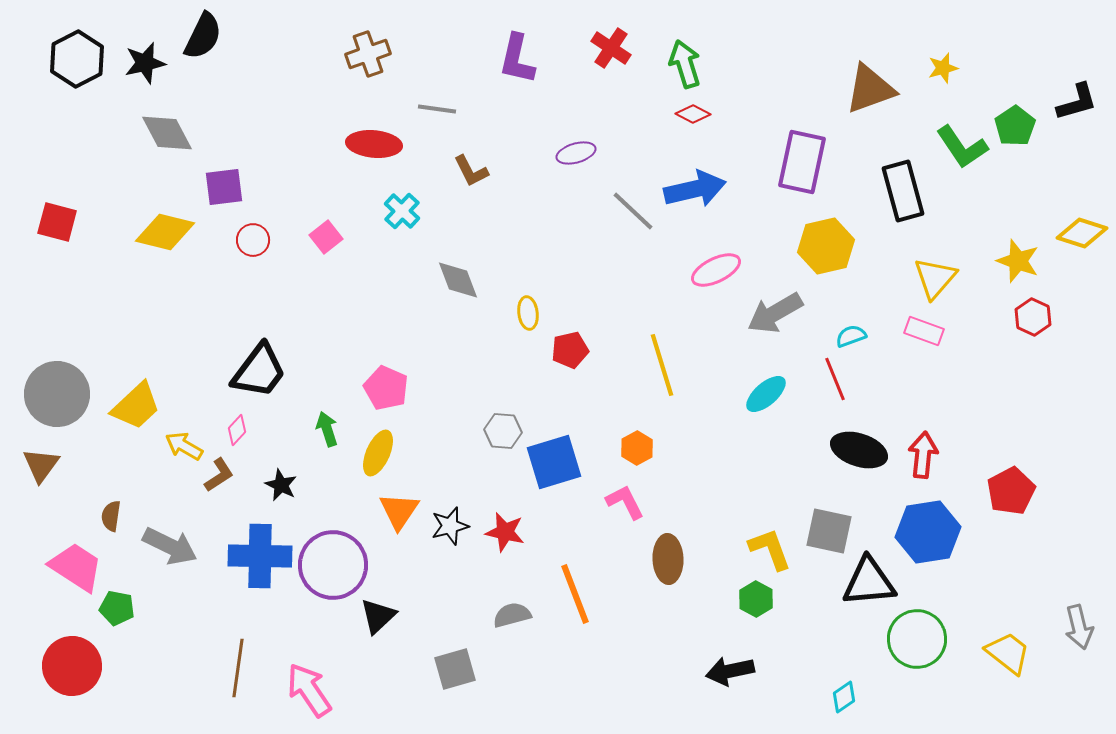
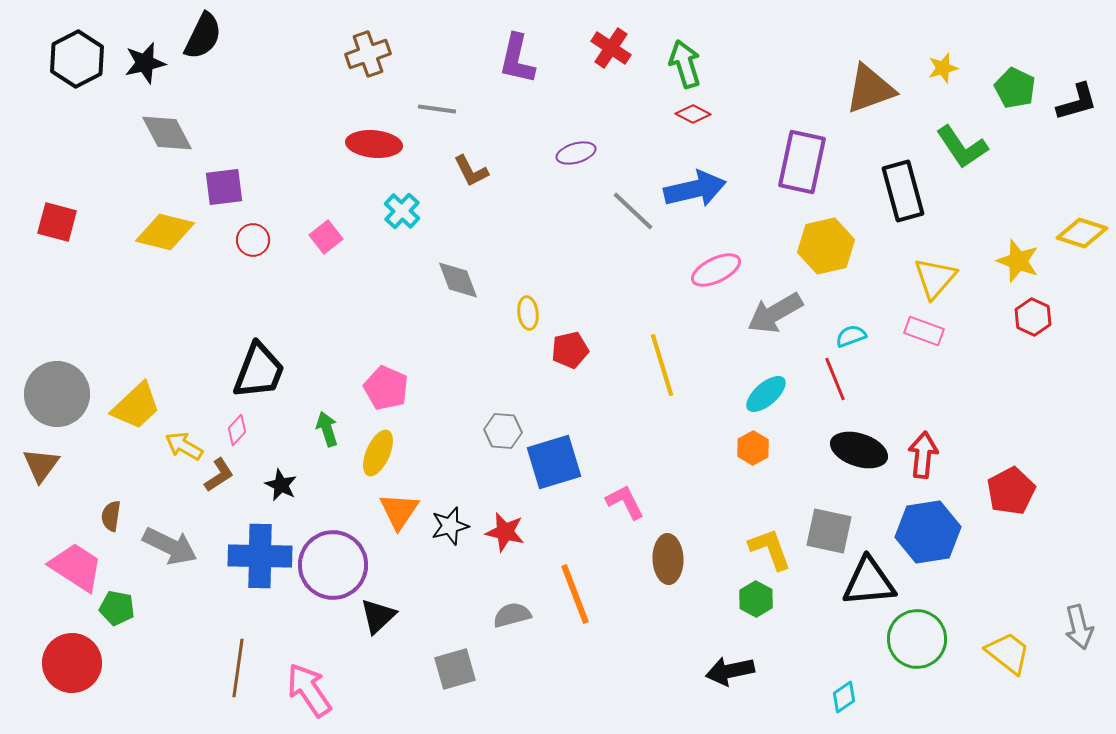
green pentagon at (1015, 126): moved 38 px up; rotated 12 degrees counterclockwise
black trapezoid at (259, 371): rotated 16 degrees counterclockwise
orange hexagon at (637, 448): moved 116 px right
red circle at (72, 666): moved 3 px up
